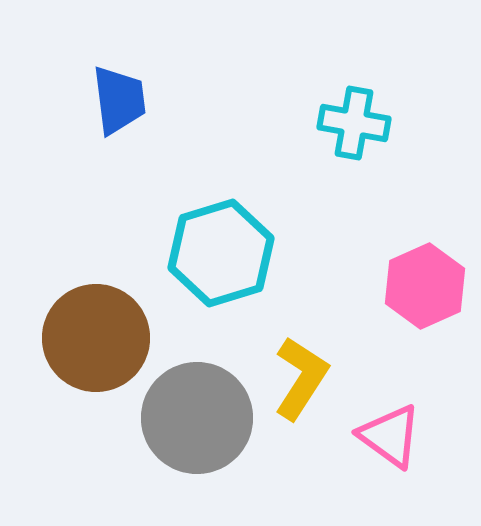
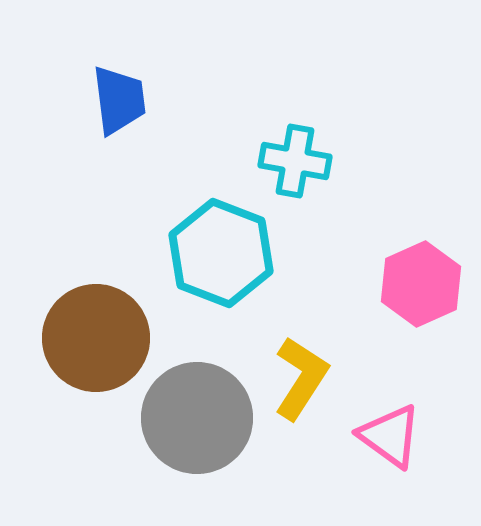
cyan cross: moved 59 px left, 38 px down
cyan hexagon: rotated 22 degrees counterclockwise
pink hexagon: moved 4 px left, 2 px up
